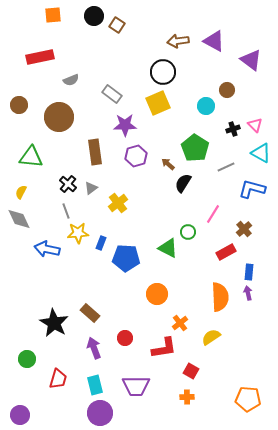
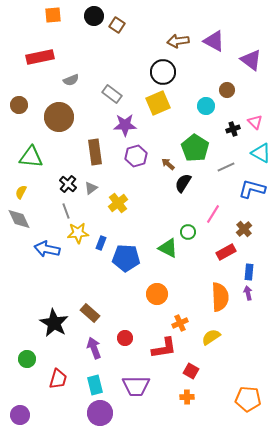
pink triangle at (255, 125): moved 3 px up
orange cross at (180, 323): rotated 14 degrees clockwise
